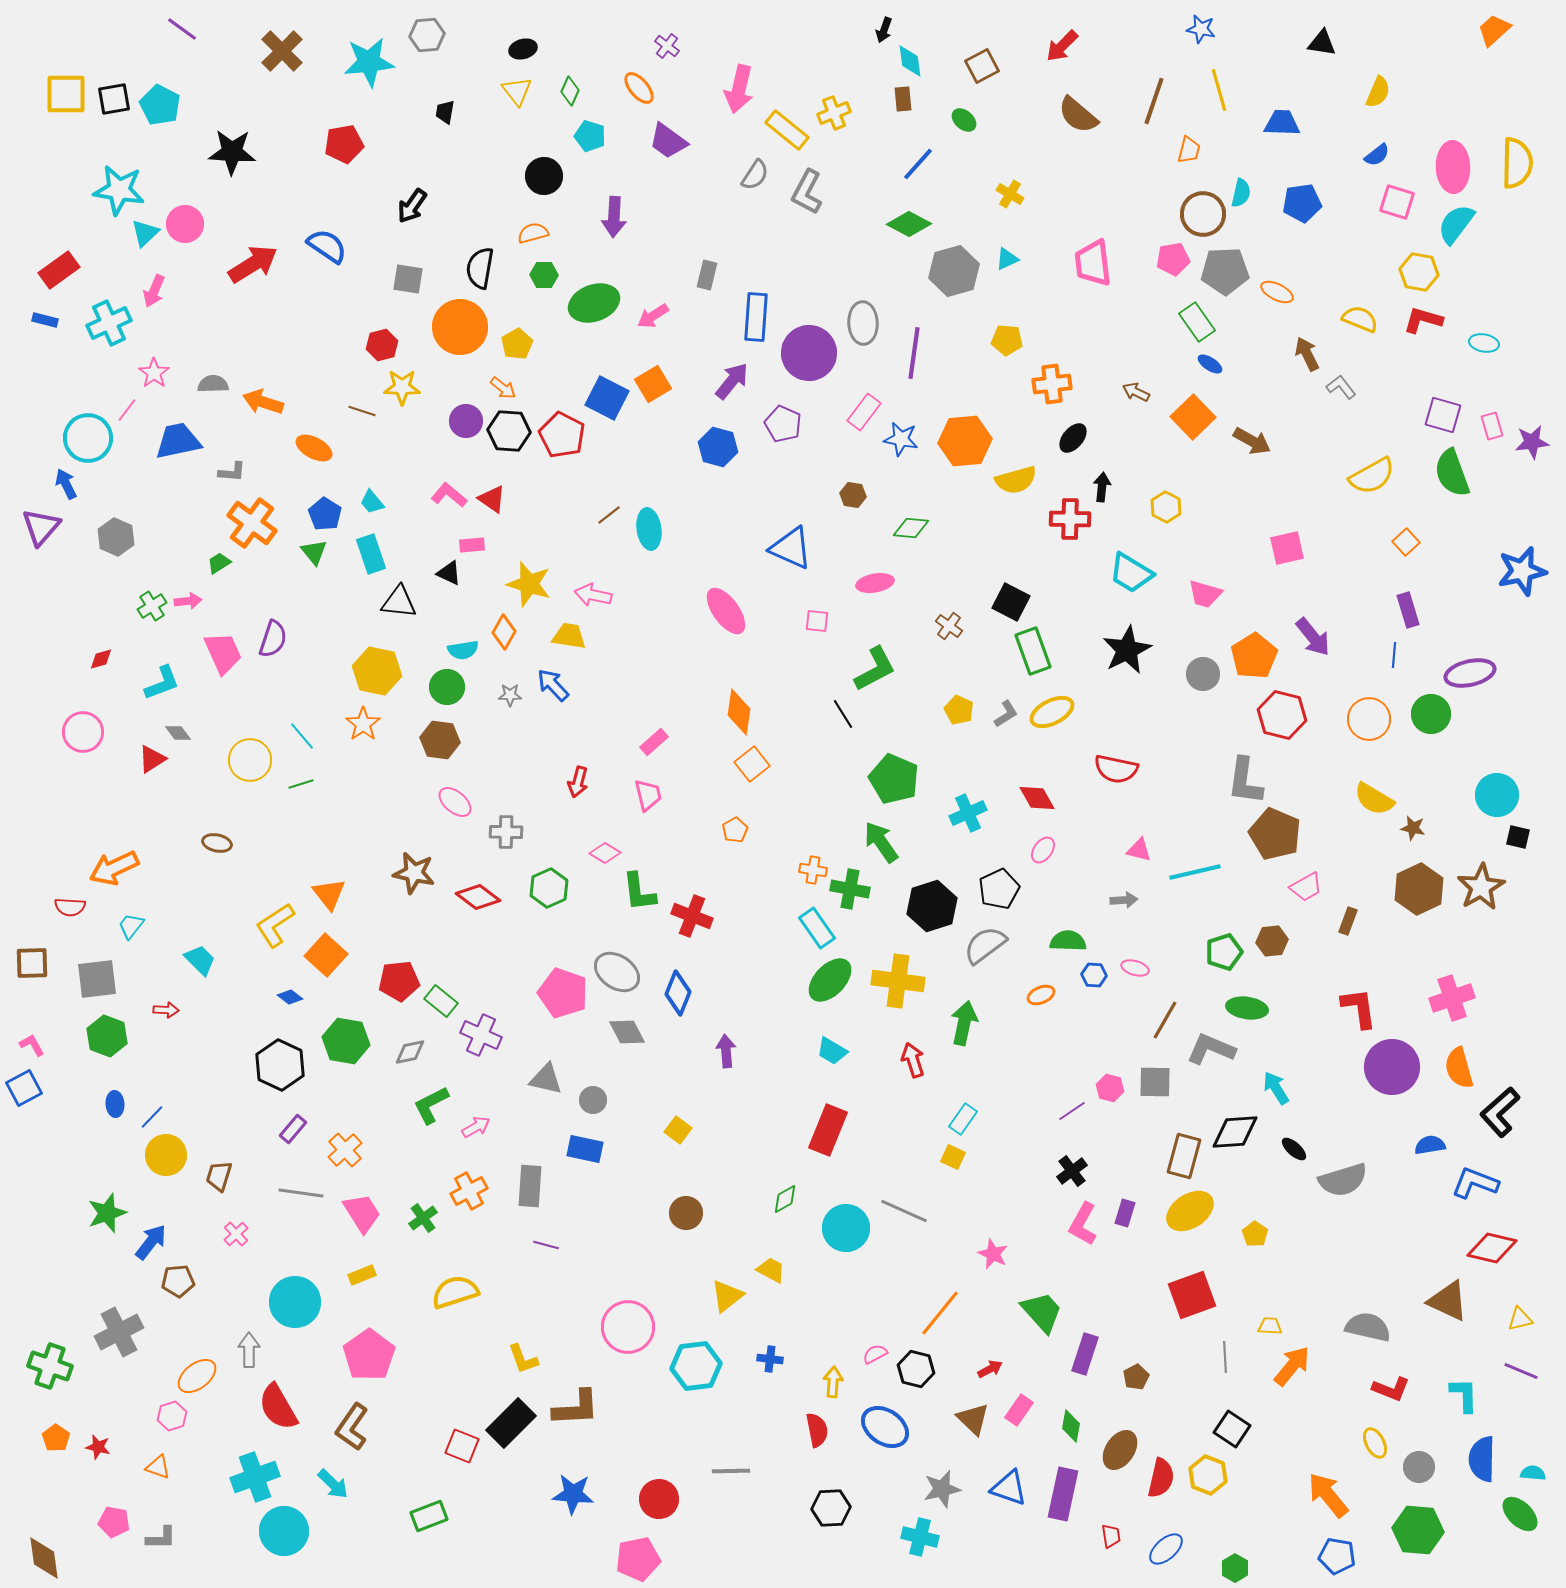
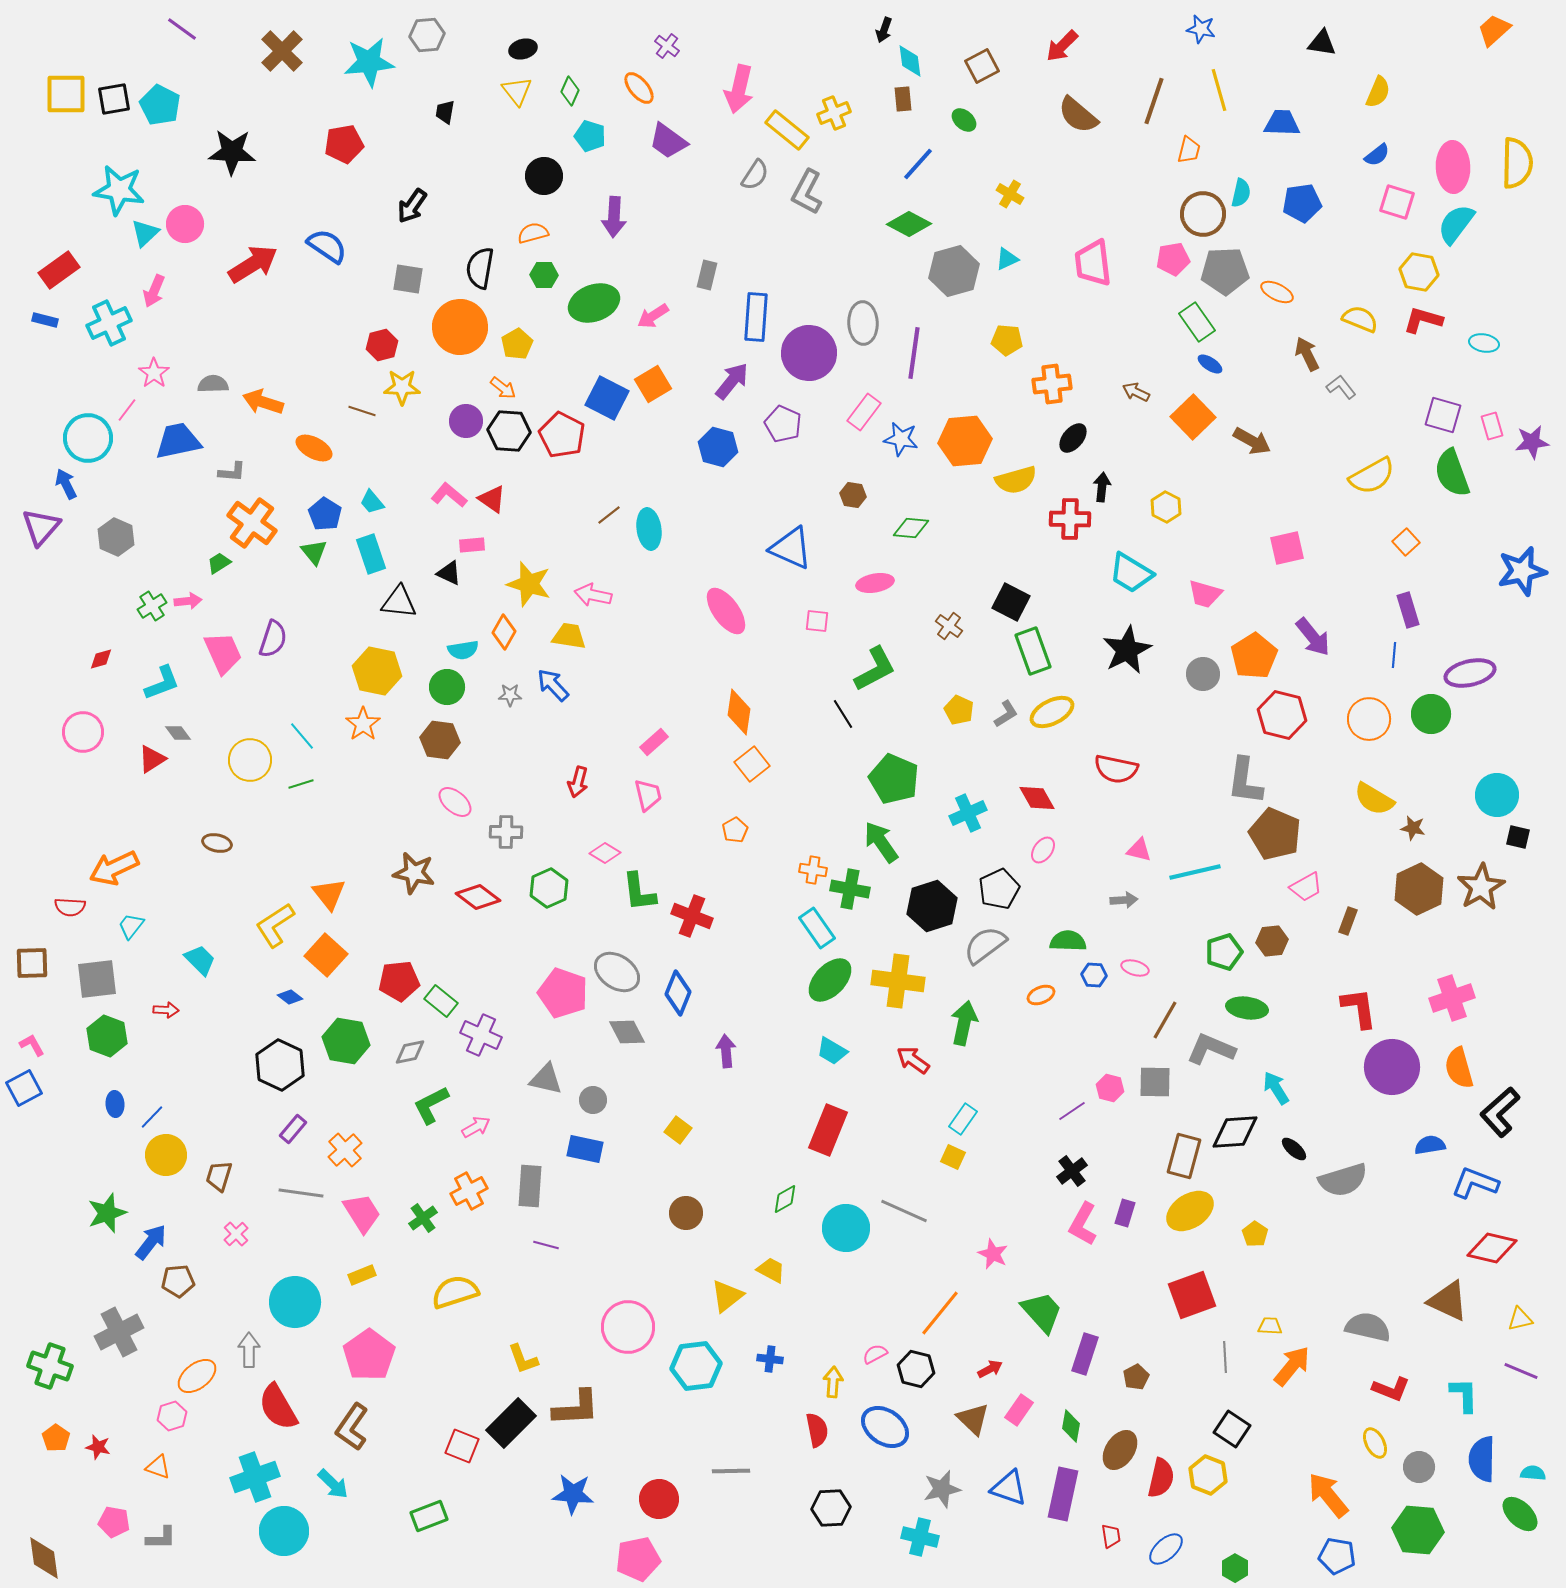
red arrow at (913, 1060): rotated 36 degrees counterclockwise
